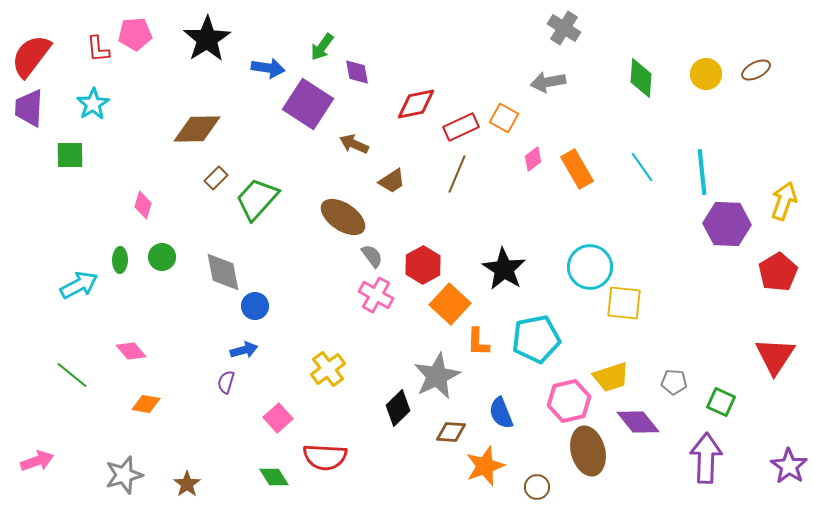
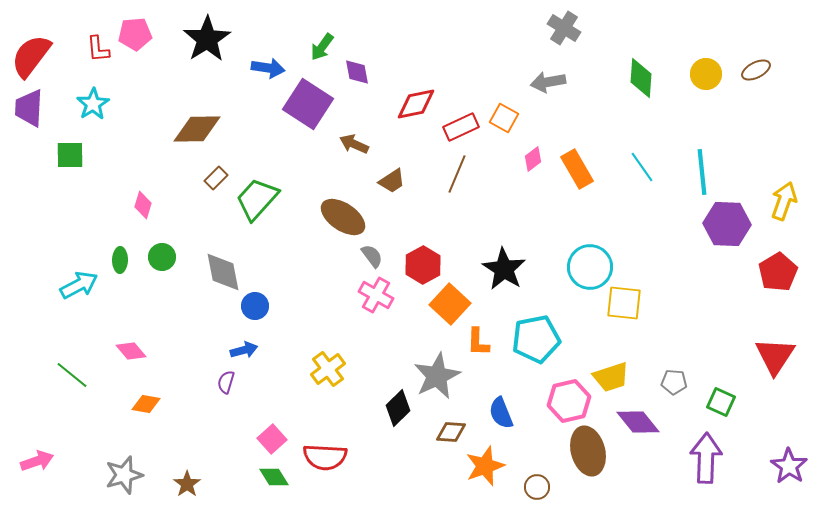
pink square at (278, 418): moved 6 px left, 21 px down
